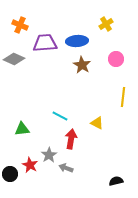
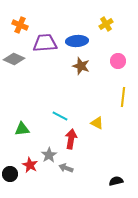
pink circle: moved 2 px right, 2 px down
brown star: moved 1 px left, 1 px down; rotated 12 degrees counterclockwise
